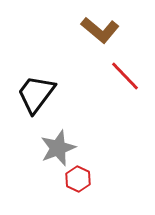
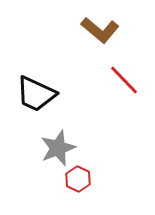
red line: moved 1 px left, 4 px down
black trapezoid: rotated 102 degrees counterclockwise
